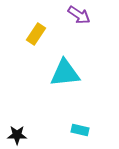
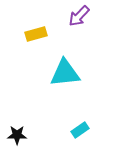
purple arrow: moved 1 px down; rotated 100 degrees clockwise
yellow rectangle: rotated 40 degrees clockwise
cyan rectangle: rotated 48 degrees counterclockwise
